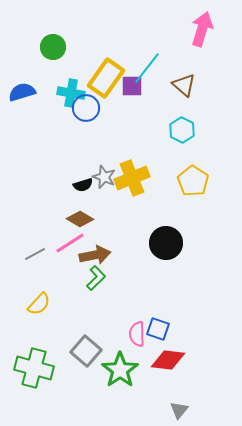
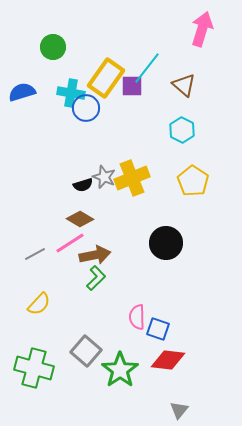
pink semicircle: moved 17 px up
